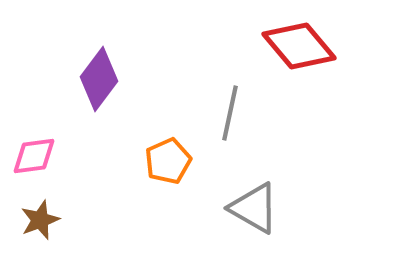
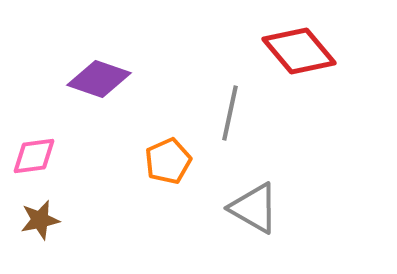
red diamond: moved 5 px down
purple diamond: rotated 72 degrees clockwise
brown star: rotated 9 degrees clockwise
